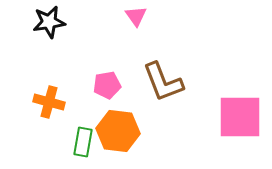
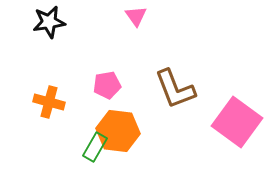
brown L-shape: moved 12 px right, 7 px down
pink square: moved 3 px left, 5 px down; rotated 36 degrees clockwise
green rectangle: moved 12 px right, 5 px down; rotated 20 degrees clockwise
